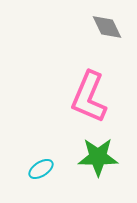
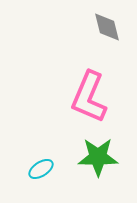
gray diamond: rotated 12 degrees clockwise
